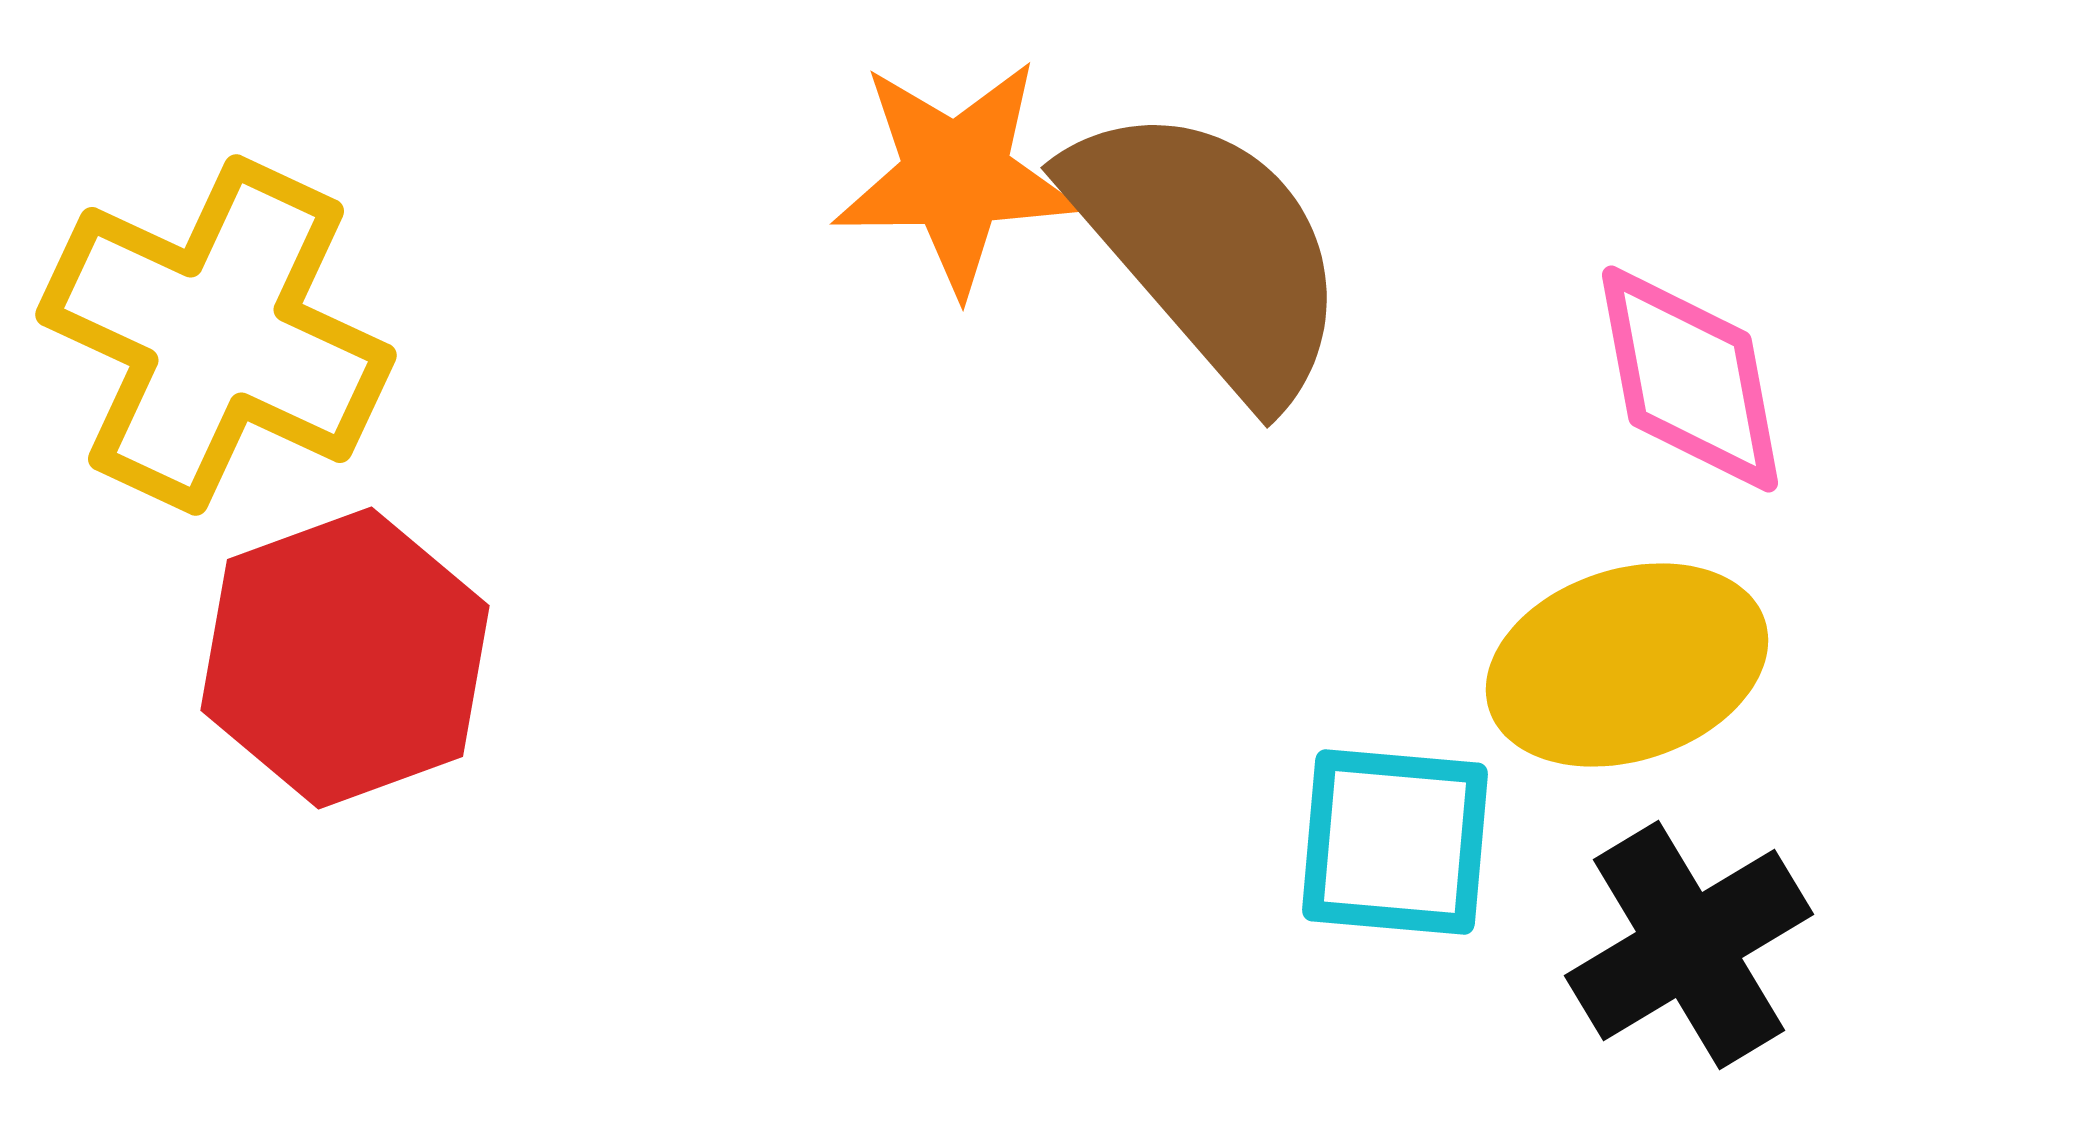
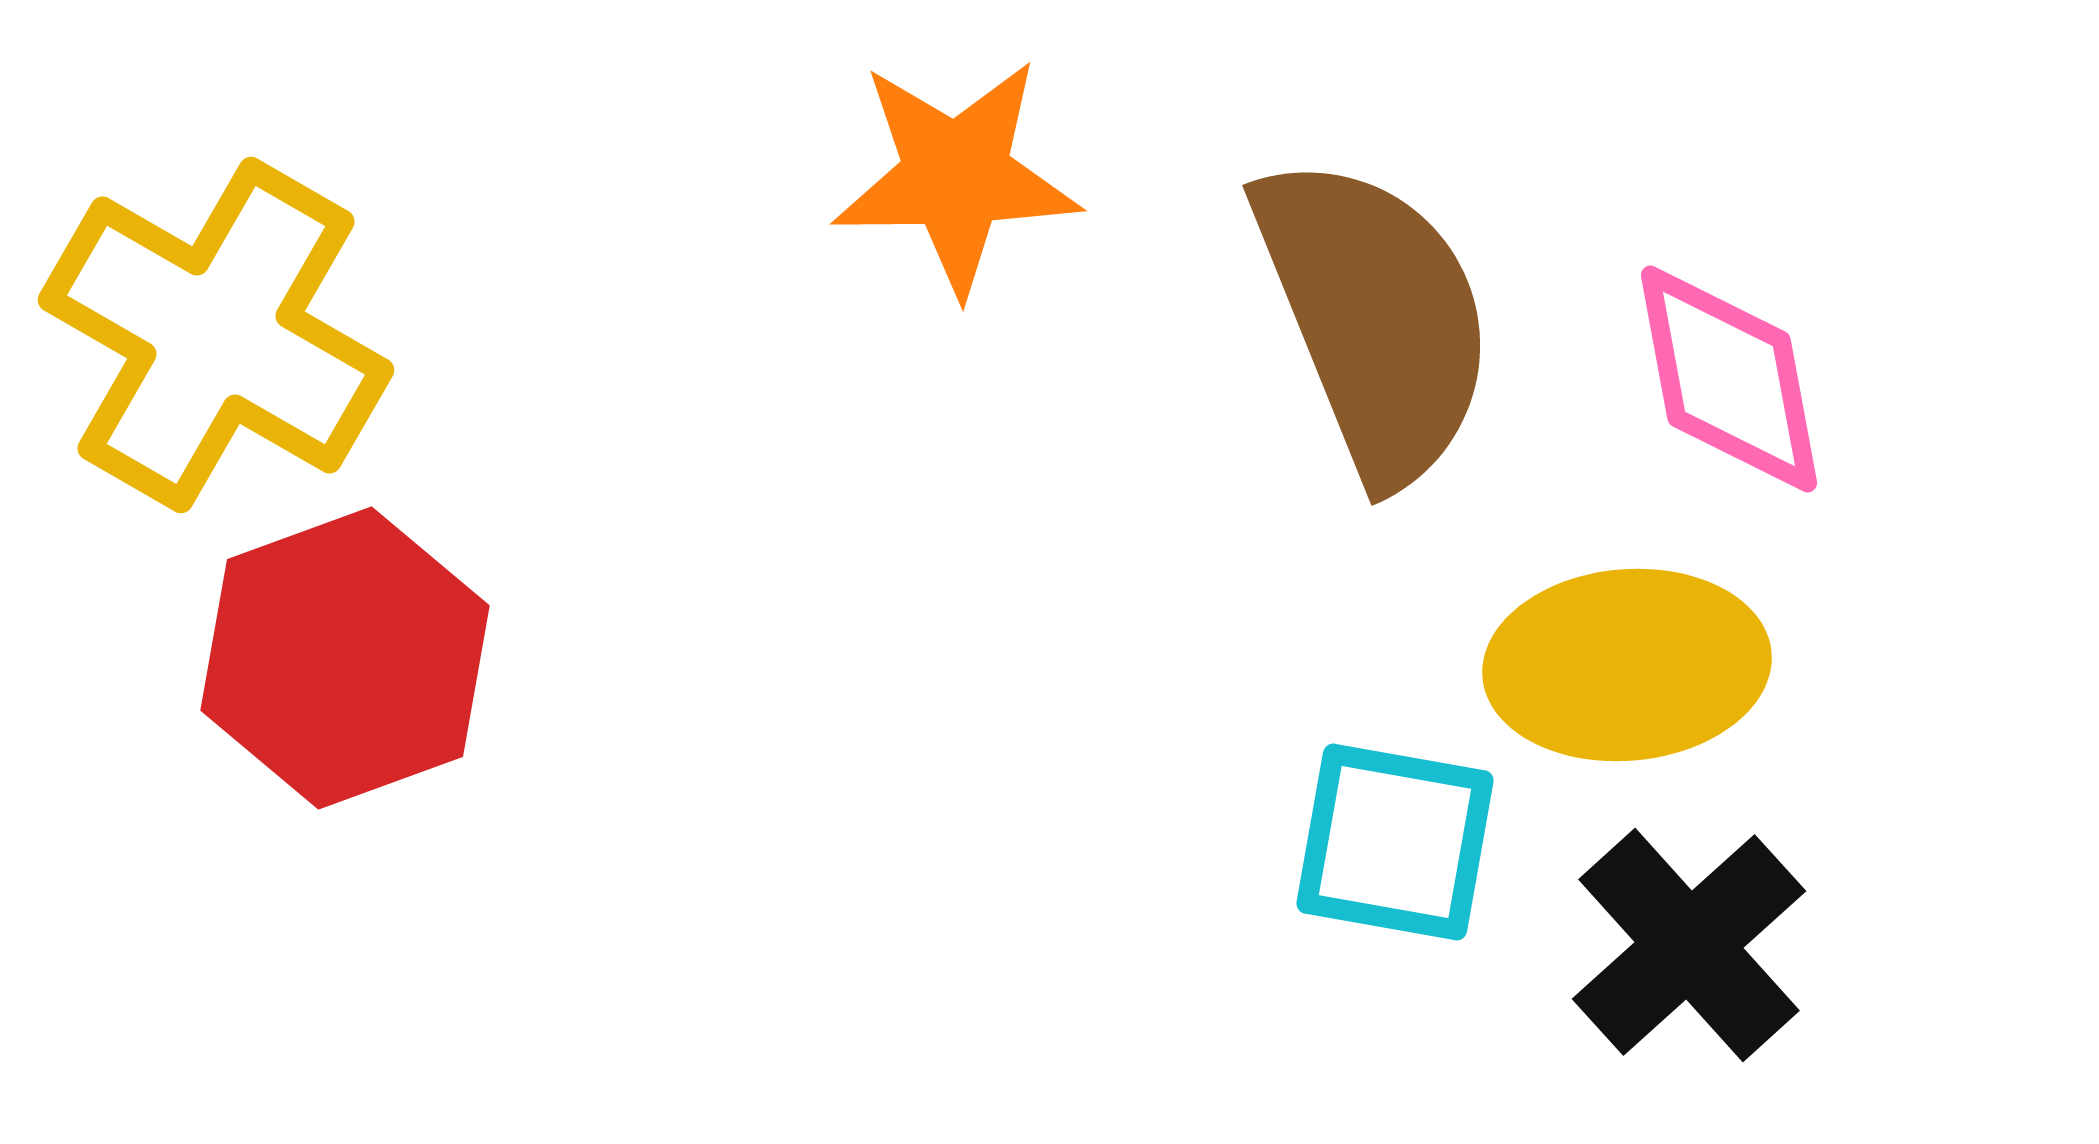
brown semicircle: moved 166 px right, 68 px down; rotated 19 degrees clockwise
yellow cross: rotated 5 degrees clockwise
pink diamond: moved 39 px right
yellow ellipse: rotated 13 degrees clockwise
cyan square: rotated 5 degrees clockwise
black cross: rotated 11 degrees counterclockwise
